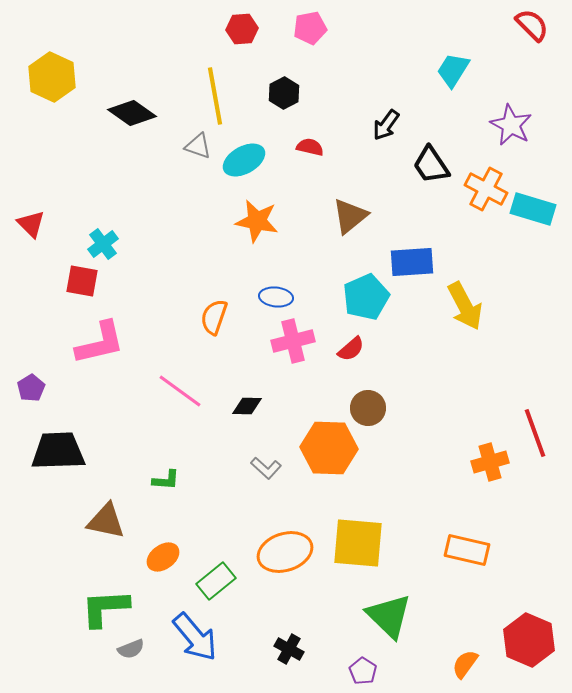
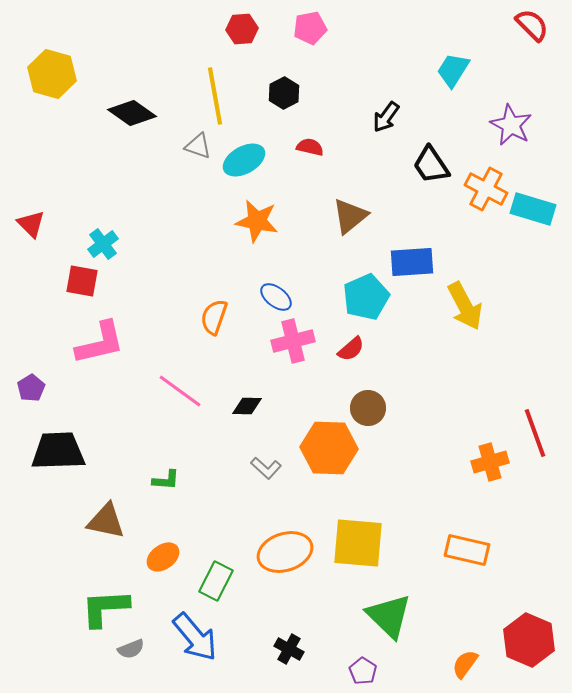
yellow hexagon at (52, 77): moved 3 px up; rotated 9 degrees counterclockwise
black arrow at (386, 125): moved 8 px up
blue ellipse at (276, 297): rotated 32 degrees clockwise
green rectangle at (216, 581): rotated 24 degrees counterclockwise
